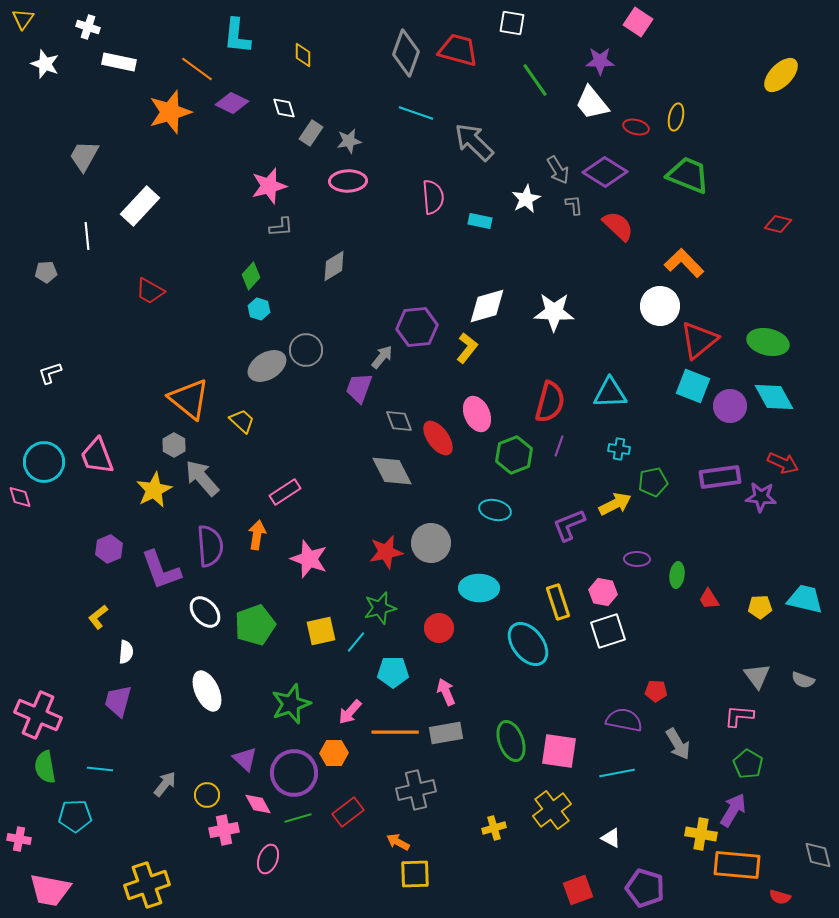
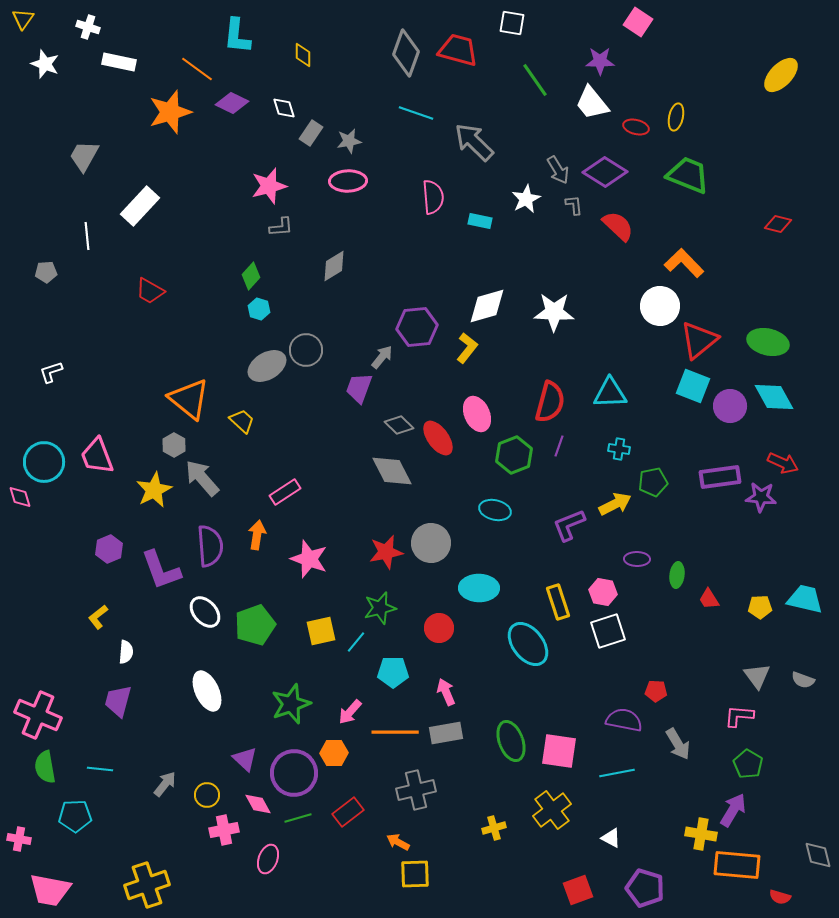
white L-shape at (50, 373): moved 1 px right, 1 px up
gray diamond at (399, 421): moved 4 px down; rotated 24 degrees counterclockwise
